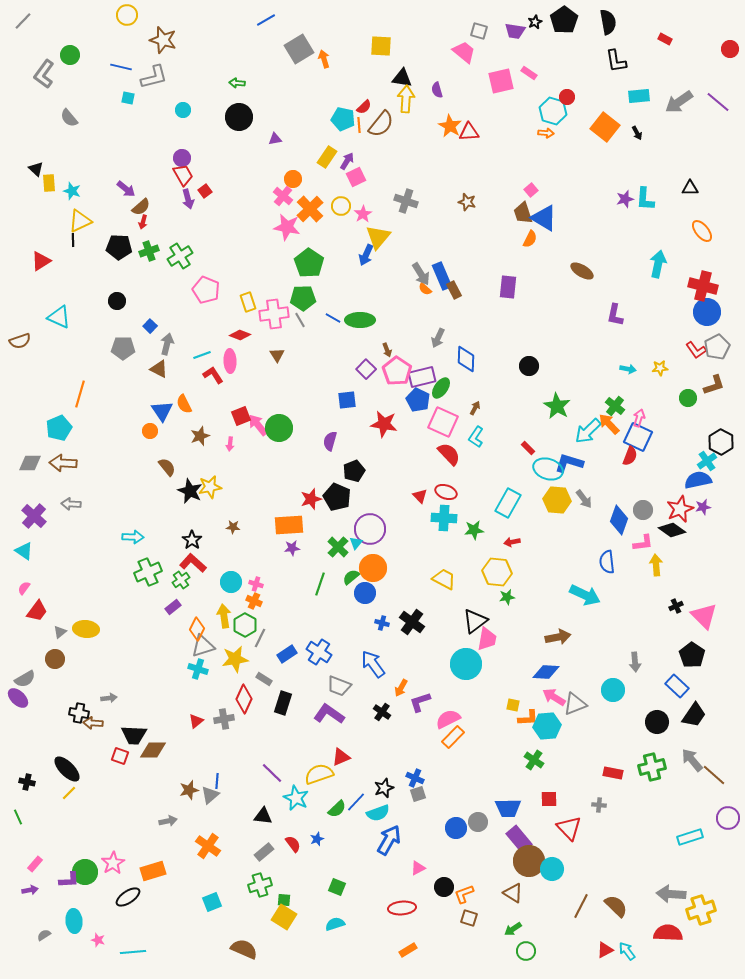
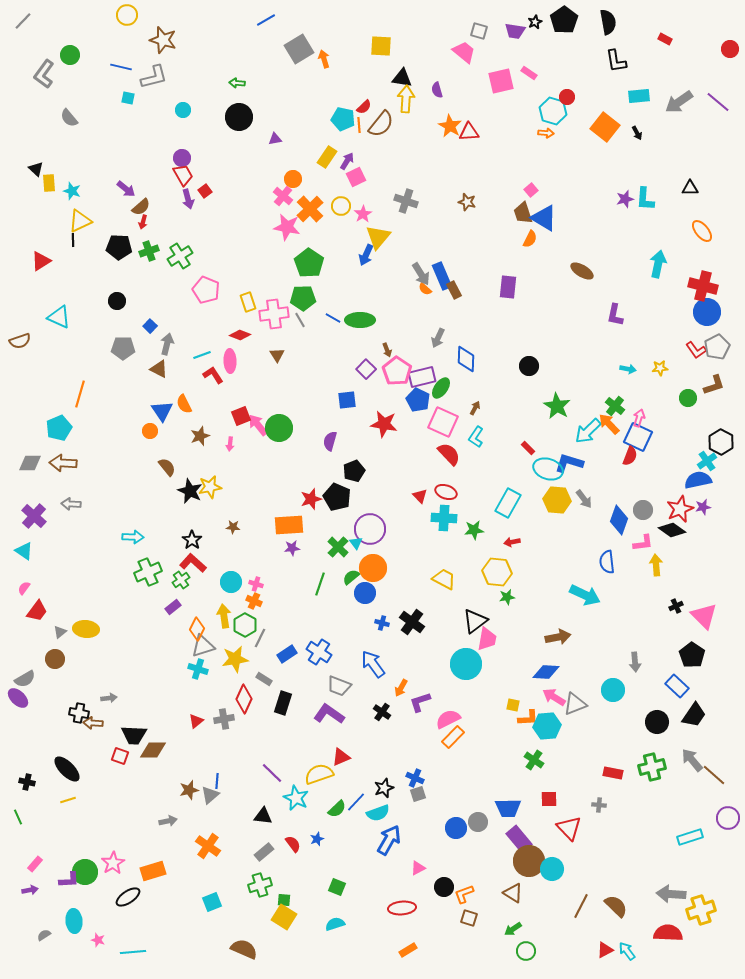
cyan triangle at (356, 543): rotated 16 degrees counterclockwise
yellow line at (69, 793): moved 1 px left, 7 px down; rotated 28 degrees clockwise
